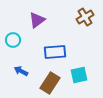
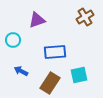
purple triangle: rotated 18 degrees clockwise
